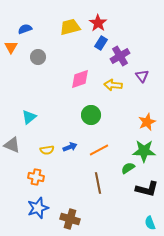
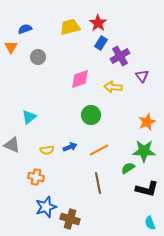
yellow arrow: moved 2 px down
blue star: moved 8 px right, 1 px up
